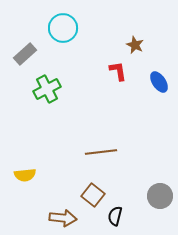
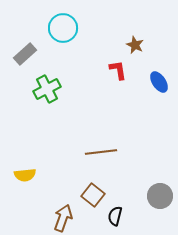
red L-shape: moved 1 px up
brown arrow: rotated 76 degrees counterclockwise
